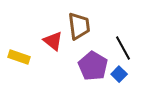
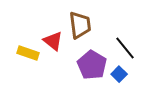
brown trapezoid: moved 1 px right, 1 px up
black line: moved 2 px right; rotated 10 degrees counterclockwise
yellow rectangle: moved 9 px right, 4 px up
purple pentagon: moved 1 px left, 1 px up
